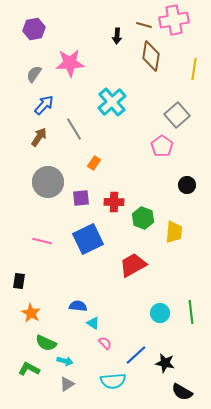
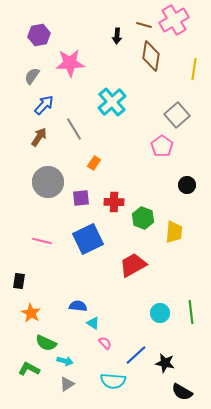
pink cross: rotated 20 degrees counterclockwise
purple hexagon: moved 5 px right, 6 px down
gray semicircle: moved 2 px left, 2 px down
cyan semicircle: rotated 10 degrees clockwise
